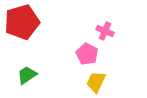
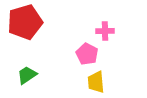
red pentagon: moved 3 px right
pink cross: rotated 24 degrees counterclockwise
yellow trapezoid: rotated 30 degrees counterclockwise
